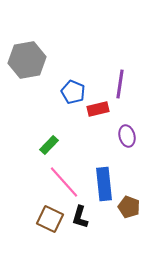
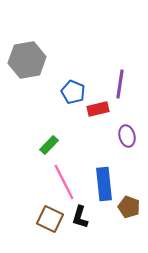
pink line: rotated 15 degrees clockwise
